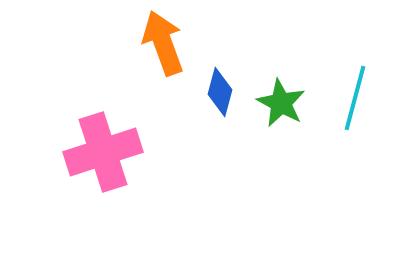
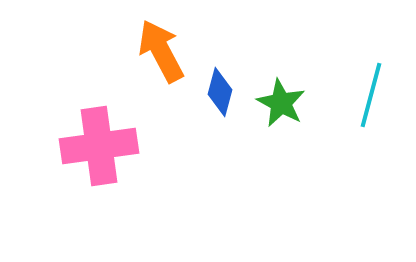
orange arrow: moved 2 px left, 8 px down; rotated 8 degrees counterclockwise
cyan line: moved 16 px right, 3 px up
pink cross: moved 4 px left, 6 px up; rotated 10 degrees clockwise
